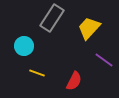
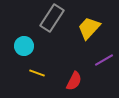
purple line: rotated 66 degrees counterclockwise
